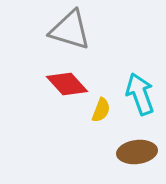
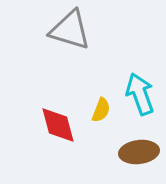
red diamond: moved 9 px left, 41 px down; rotated 27 degrees clockwise
brown ellipse: moved 2 px right
